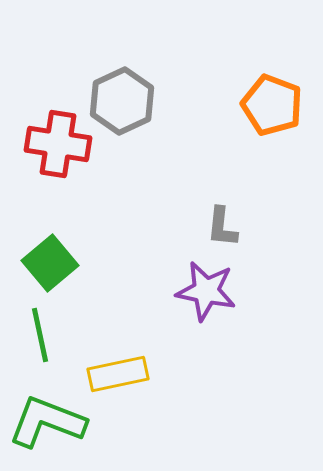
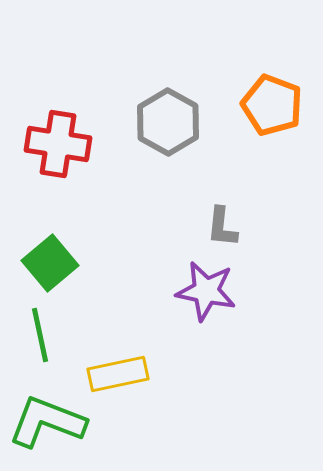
gray hexagon: moved 46 px right, 21 px down; rotated 6 degrees counterclockwise
